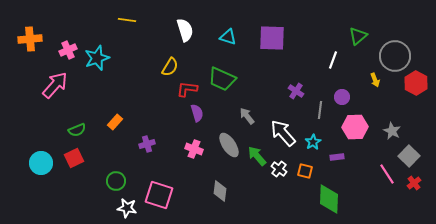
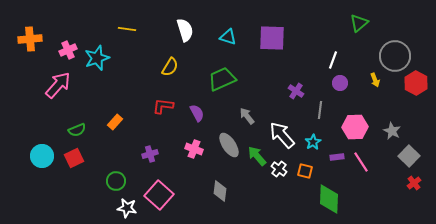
yellow line at (127, 20): moved 9 px down
green triangle at (358, 36): moved 1 px right, 13 px up
green trapezoid at (222, 79): rotated 132 degrees clockwise
pink arrow at (55, 85): moved 3 px right
red L-shape at (187, 89): moved 24 px left, 17 px down
purple circle at (342, 97): moved 2 px left, 14 px up
purple semicircle at (197, 113): rotated 12 degrees counterclockwise
white arrow at (283, 133): moved 1 px left, 2 px down
purple cross at (147, 144): moved 3 px right, 10 px down
cyan circle at (41, 163): moved 1 px right, 7 px up
pink line at (387, 174): moved 26 px left, 12 px up
pink square at (159, 195): rotated 24 degrees clockwise
